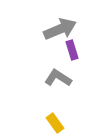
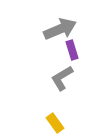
gray L-shape: moved 4 px right; rotated 64 degrees counterclockwise
